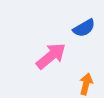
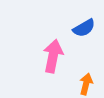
pink arrow: moved 2 px right; rotated 40 degrees counterclockwise
